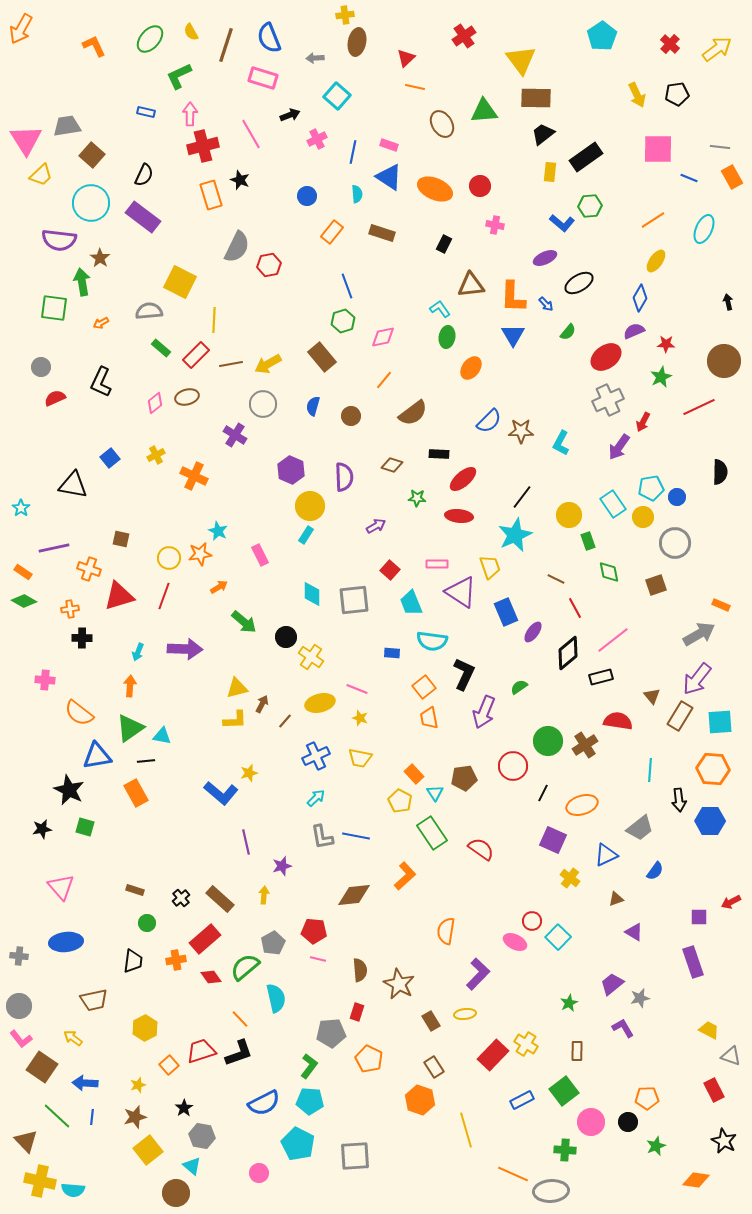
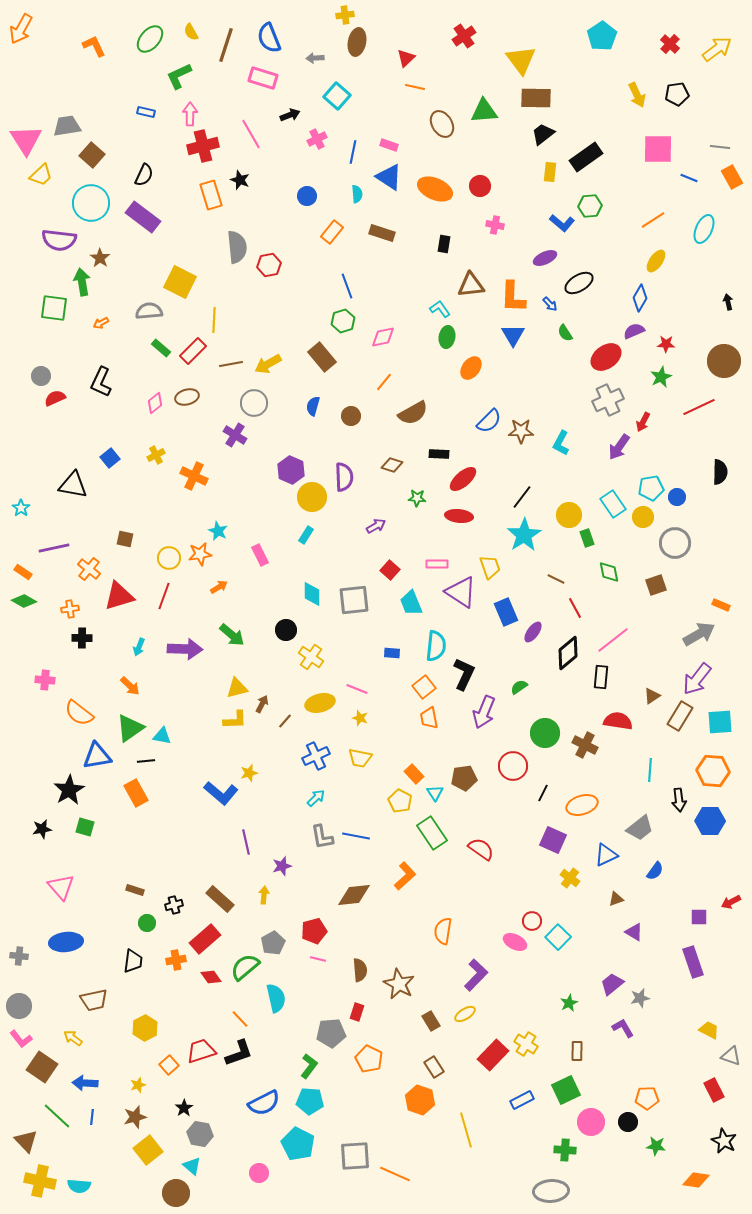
black rectangle at (444, 244): rotated 18 degrees counterclockwise
gray semicircle at (237, 247): rotated 32 degrees counterclockwise
blue arrow at (546, 304): moved 4 px right
green semicircle at (568, 332): moved 3 px left, 1 px down; rotated 108 degrees clockwise
red rectangle at (196, 355): moved 3 px left, 4 px up
gray circle at (41, 367): moved 9 px down
orange line at (384, 380): moved 2 px down
gray circle at (263, 404): moved 9 px left, 1 px up
brown semicircle at (413, 413): rotated 8 degrees clockwise
yellow circle at (310, 506): moved 2 px right, 9 px up
cyan star at (515, 535): moved 9 px right; rotated 8 degrees counterclockwise
brown square at (121, 539): moved 4 px right
green rectangle at (588, 541): moved 1 px left, 3 px up
orange cross at (89, 569): rotated 20 degrees clockwise
green arrow at (244, 622): moved 12 px left, 13 px down
black circle at (286, 637): moved 7 px up
cyan semicircle at (432, 641): moved 4 px right, 5 px down; rotated 92 degrees counterclockwise
cyan arrow at (138, 652): moved 1 px right, 5 px up
black rectangle at (601, 677): rotated 70 degrees counterclockwise
orange arrow at (130, 686): rotated 130 degrees clockwise
brown triangle at (652, 696): rotated 36 degrees clockwise
green circle at (548, 741): moved 3 px left, 8 px up
brown cross at (585, 745): rotated 30 degrees counterclockwise
orange hexagon at (713, 769): moved 2 px down
black star at (69, 790): rotated 16 degrees clockwise
black cross at (181, 898): moved 7 px left, 7 px down; rotated 24 degrees clockwise
red pentagon at (314, 931): rotated 20 degrees counterclockwise
orange semicircle at (446, 931): moved 3 px left
purple L-shape at (478, 974): moved 2 px left, 1 px down
yellow ellipse at (465, 1014): rotated 25 degrees counterclockwise
green square at (564, 1091): moved 2 px right, 1 px up; rotated 12 degrees clockwise
gray hexagon at (202, 1136): moved 2 px left, 2 px up
green star at (656, 1146): rotated 30 degrees clockwise
orange line at (513, 1174): moved 118 px left
cyan semicircle at (73, 1190): moved 6 px right, 4 px up
